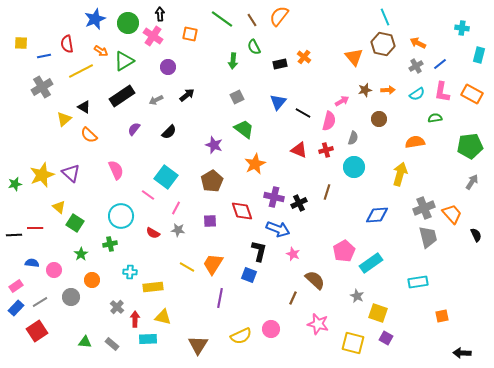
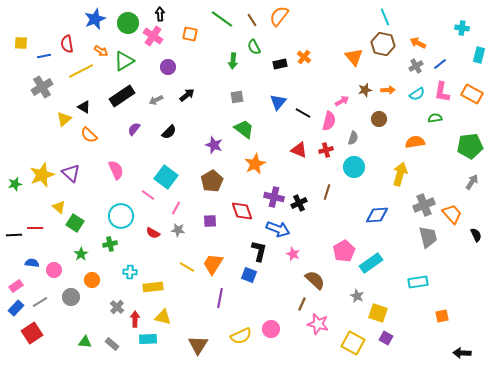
gray square at (237, 97): rotated 16 degrees clockwise
gray cross at (424, 208): moved 3 px up
brown line at (293, 298): moved 9 px right, 6 px down
red square at (37, 331): moved 5 px left, 2 px down
yellow square at (353, 343): rotated 15 degrees clockwise
